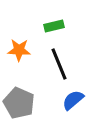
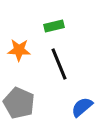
blue semicircle: moved 9 px right, 7 px down
